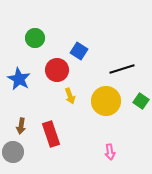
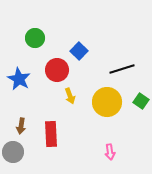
blue square: rotated 12 degrees clockwise
yellow circle: moved 1 px right, 1 px down
red rectangle: rotated 15 degrees clockwise
